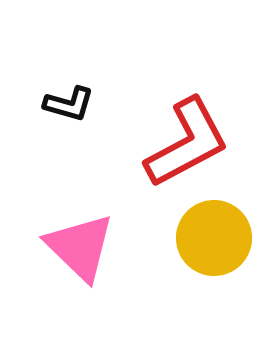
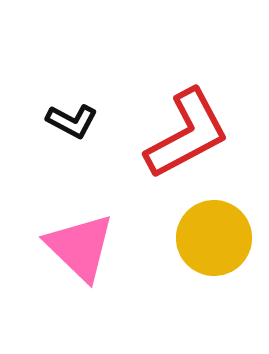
black L-shape: moved 3 px right, 17 px down; rotated 12 degrees clockwise
red L-shape: moved 9 px up
